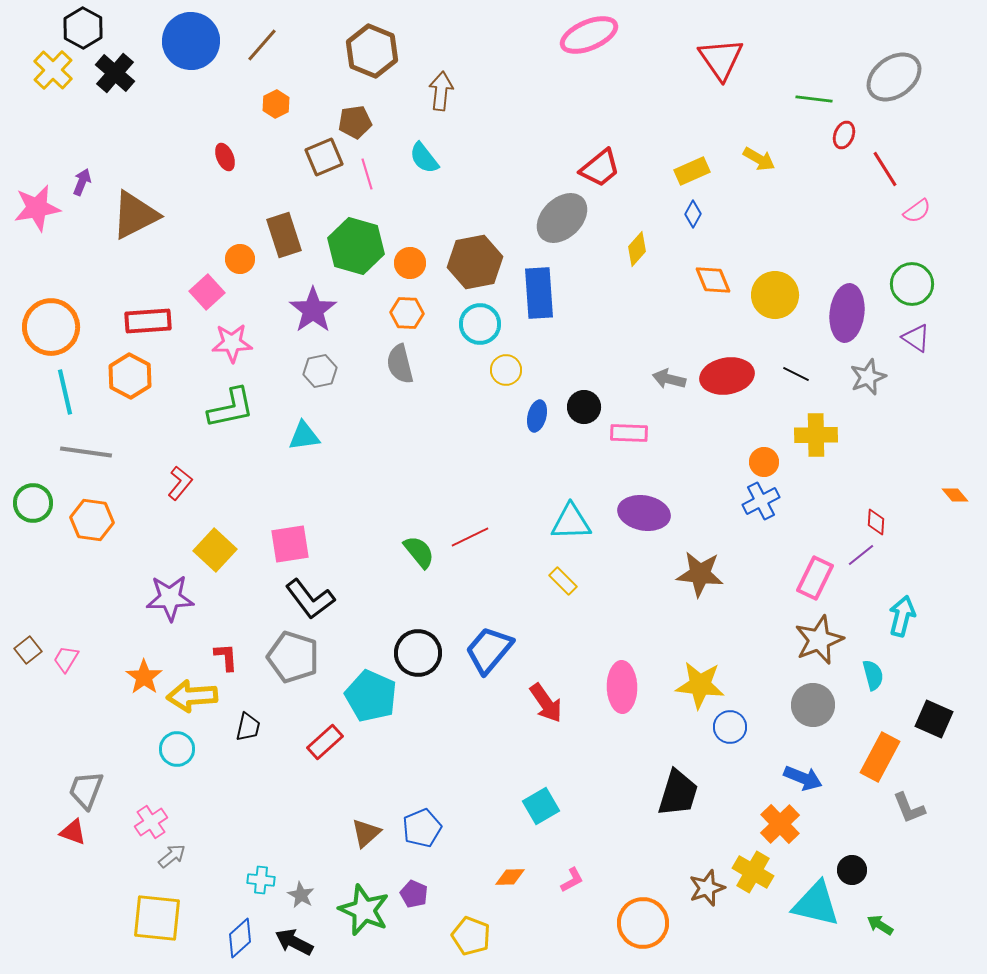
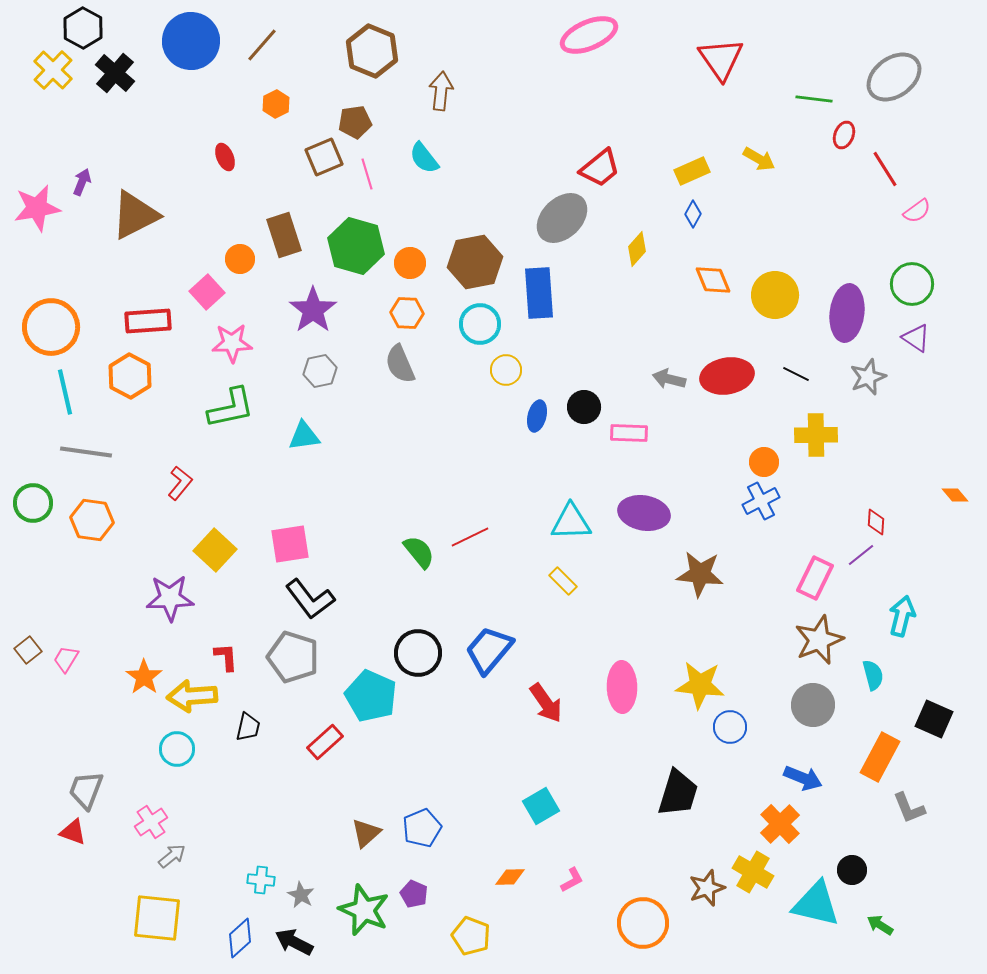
gray semicircle at (400, 364): rotated 9 degrees counterclockwise
